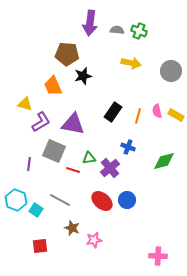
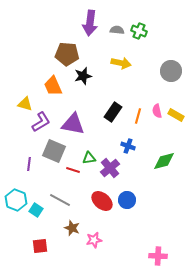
yellow arrow: moved 10 px left
blue cross: moved 1 px up
